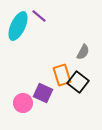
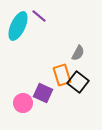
gray semicircle: moved 5 px left, 1 px down
